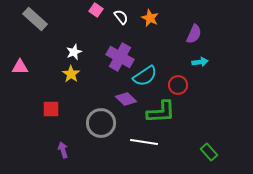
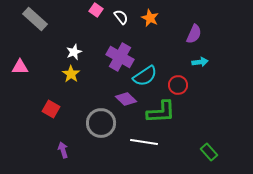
red square: rotated 30 degrees clockwise
